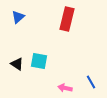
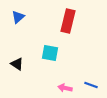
red rectangle: moved 1 px right, 2 px down
cyan square: moved 11 px right, 8 px up
blue line: moved 3 px down; rotated 40 degrees counterclockwise
